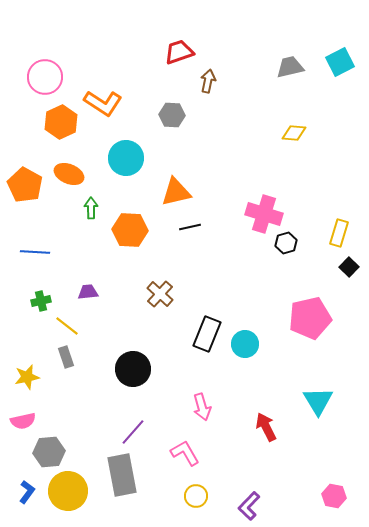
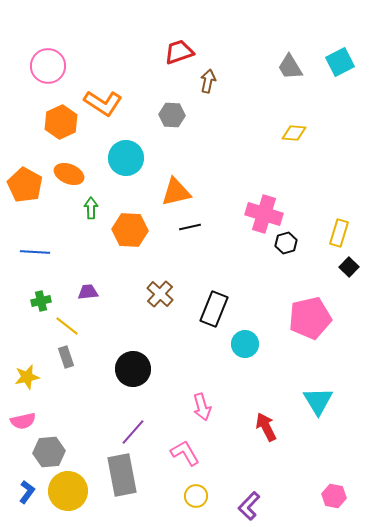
gray trapezoid at (290, 67): rotated 108 degrees counterclockwise
pink circle at (45, 77): moved 3 px right, 11 px up
black rectangle at (207, 334): moved 7 px right, 25 px up
